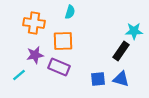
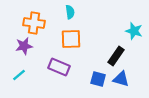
cyan semicircle: rotated 24 degrees counterclockwise
cyan star: rotated 18 degrees clockwise
orange square: moved 8 px right, 2 px up
black rectangle: moved 5 px left, 5 px down
purple star: moved 11 px left, 9 px up
blue square: rotated 21 degrees clockwise
